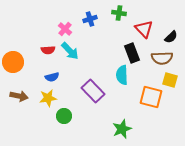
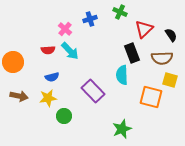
green cross: moved 1 px right, 1 px up; rotated 16 degrees clockwise
red triangle: rotated 30 degrees clockwise
black semicircle: moved 2 px up; rotated 80 degrees counterclockwise
